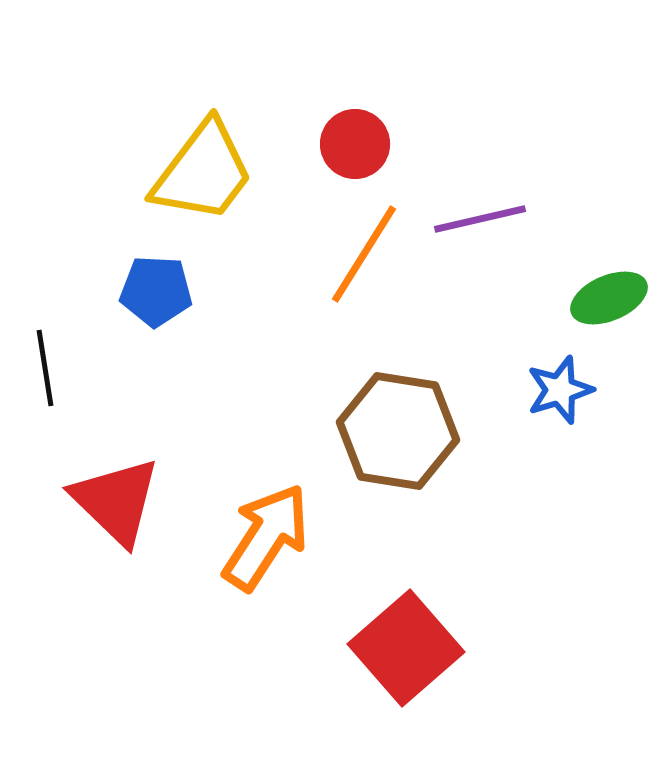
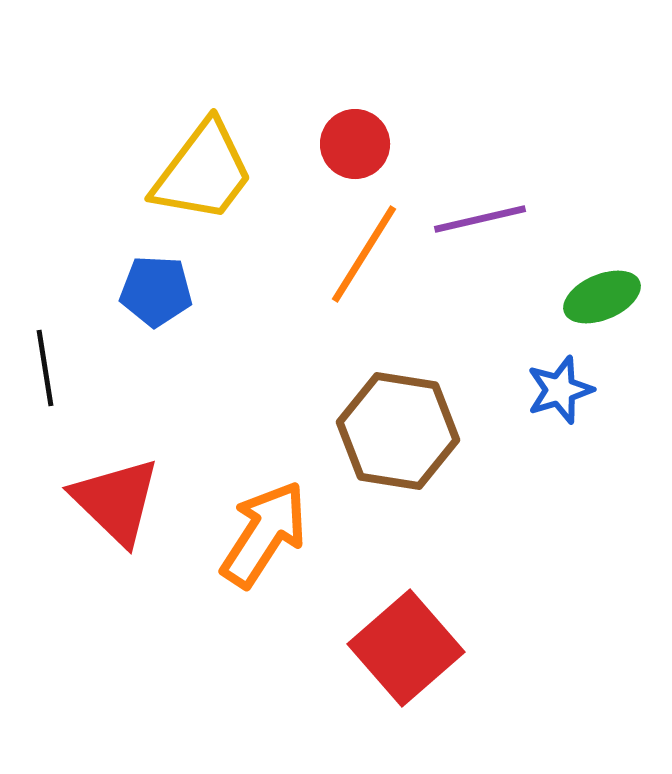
green ellipse: moved 7 px left, 1 px up
orange arrow: moved 2 px left, 3 px up
